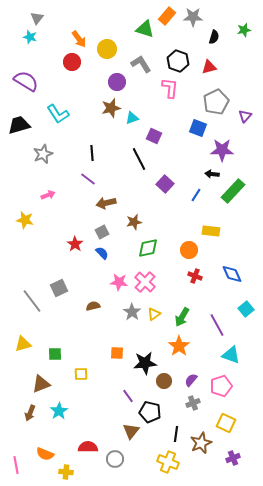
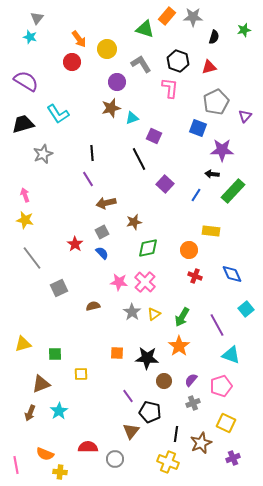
black trapezoid at (19, 125): moved 4 px right, 1 px up
purple line at (88, 179): rotated 21 degrees clockwise
pink arrow at (48, 195): moved 23 px left; rotated 88 degrees counterclockwise
gray line at (32, 301): moved 43 px up
black star at (145, 363): moved 2 px right, 5 px up; rotated 10 degrees clockwise
yellow cross at (66, 472): moved 6 px left
